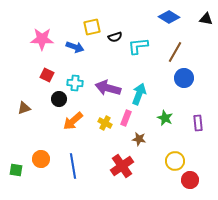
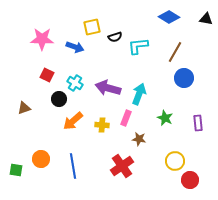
cyan cross: rotated 28 degrees clockwise
yellow cross: moved 3 px left, 2 px down; rotated 24 degrees counterclockwise
